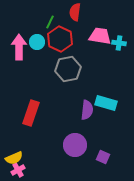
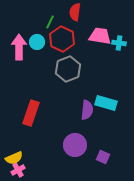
red hexagon: moved 2 px right
gray hexagon: rotated 10 degrees counterclockwise
